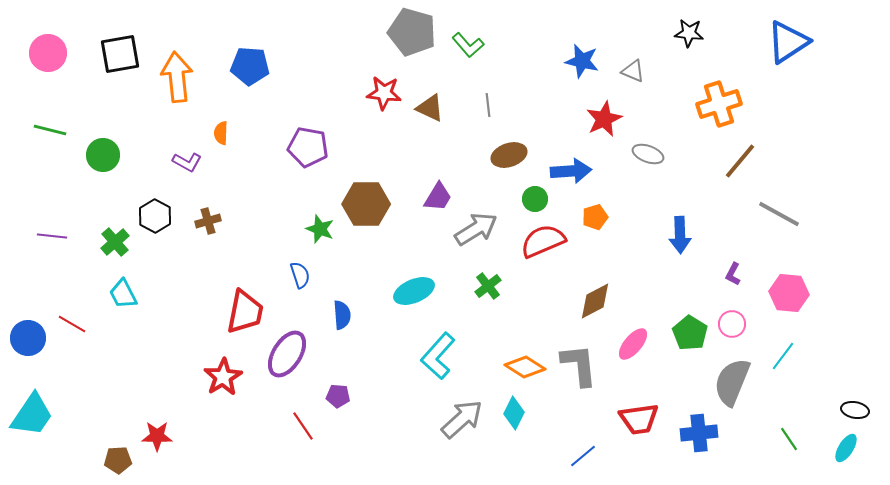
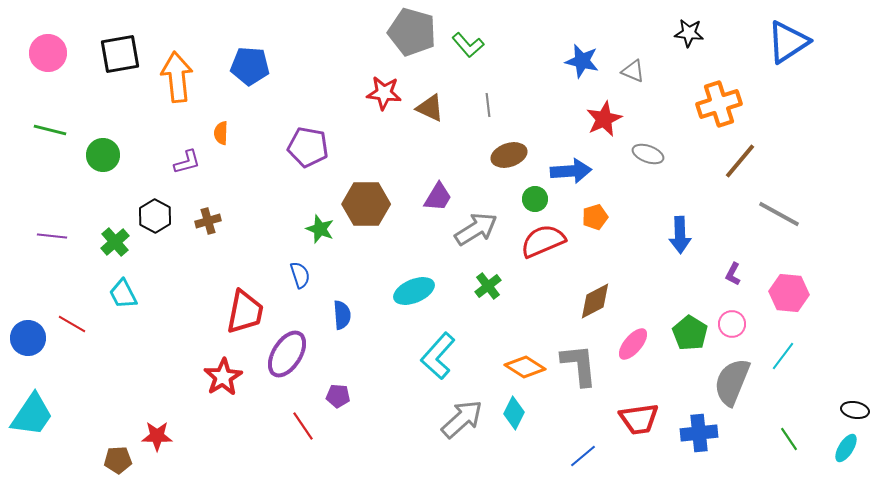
purple L-shape at (187, 162): rotated 44 degrees counterclockwise
